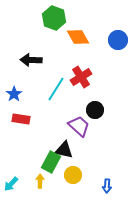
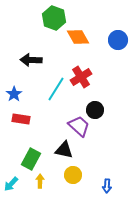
green rectangle: moved 20 px left, 3 px up
